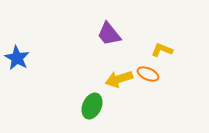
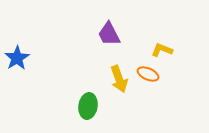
purple trapezoid: rotated 12 degrees clockwise
blue star: rotated 10 degrees clockwise
yellow arrow: rotated 92 degrees counterclockwise
green ellipse: moved 4 px left; rotated 15 degrees counterclockwise
